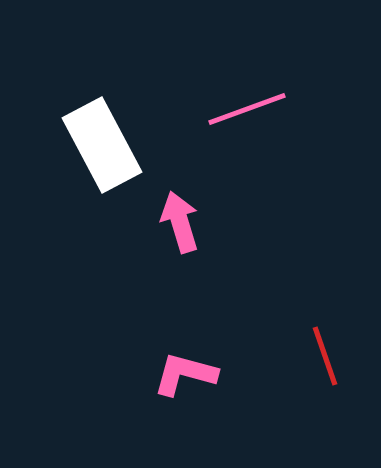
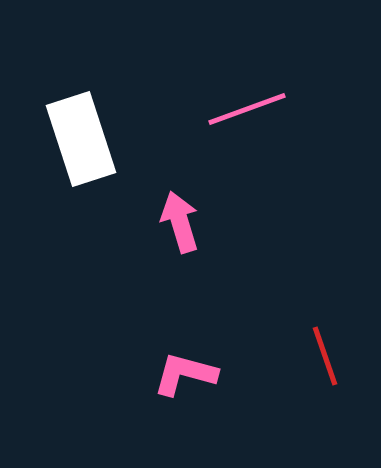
white rectangle: moved 21 px left, 6 px up; rotated 10 degrees clockwise
